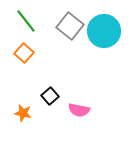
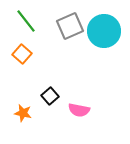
gray square: rotated 28 degrees clockwise
orange square: moved 2 px left, 1 px down
